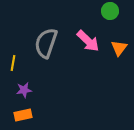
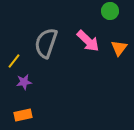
yellow line: moved 1 px right, 2 px up; rotated 28 degrees clockwise
purple star: moved 8 px up
